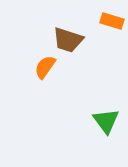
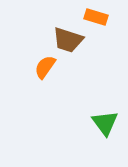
orange rectangle: moved 16 px left, 4 px up
green triangle: moved 1 px left, 2 px down
